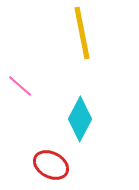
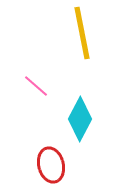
pink line: moved 16 px right
red ellipse: rotated 48 degrees clockwise
